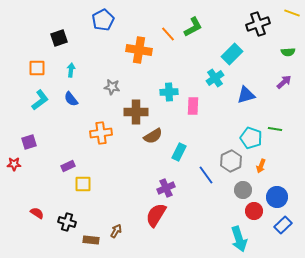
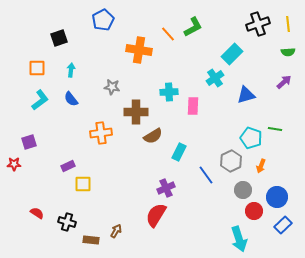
yellow line at (292, 13): moved 4 px left, 11 px down; rotated 63 degrees clockwise
